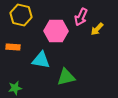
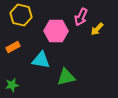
orange rectangle: rotated 32 degrees counterclockwise
green star: moved 3 px left, 3 px up
